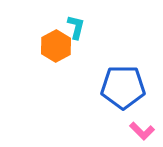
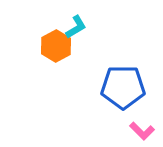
cyan L-shape: rotated 45 degrees clockwise
